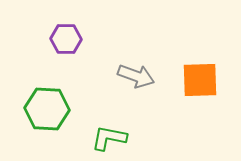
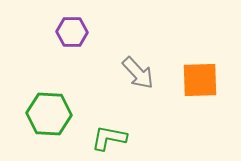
purple hexagon: moved 6 px right, 7 px up
gray arrow: moved 2 px right, 3 px up; rotated 27 degrees clockwise
green hexagon: moved 2 px right, 5 px down
